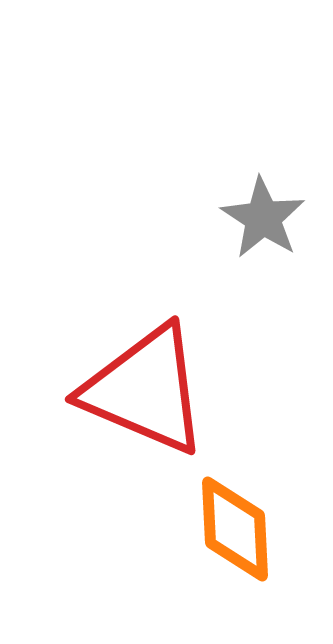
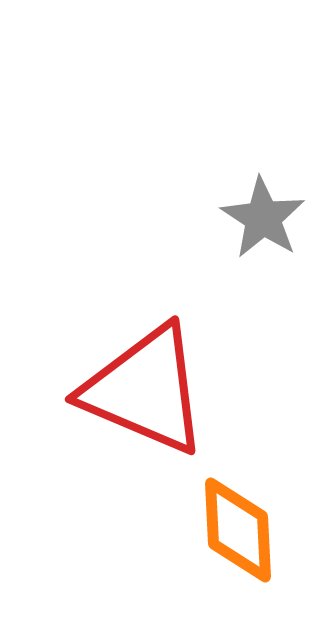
orange diamond: moved 3 px right, 1 px down
